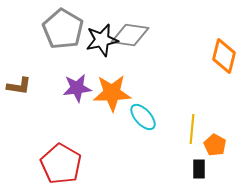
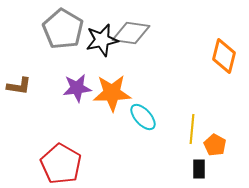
gray diamond: moved 1 px right, 2 px up
